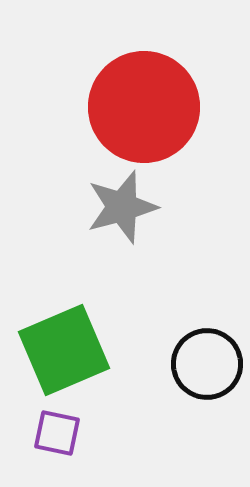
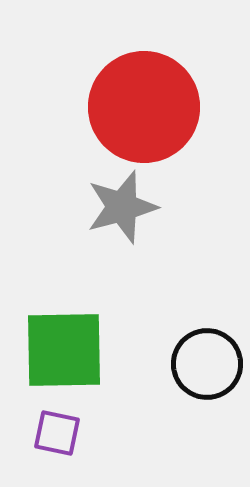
green square: rotated 22 degrees clockwise
